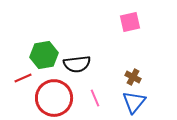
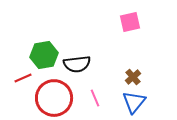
brown cross: rotated 21 degrees clockwise
